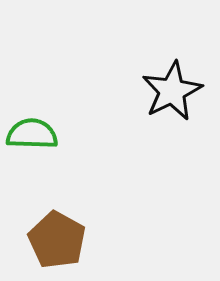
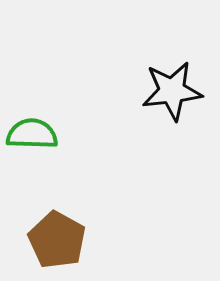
black star: rotated 20 degrees clockwise
